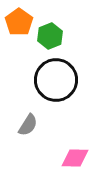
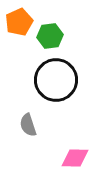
orange pentagon: rotated 12 degrees clockwise
green hexagon: rotated 15 degrees clockwise
gray semicircle: rotated 130 degrees clockwise
